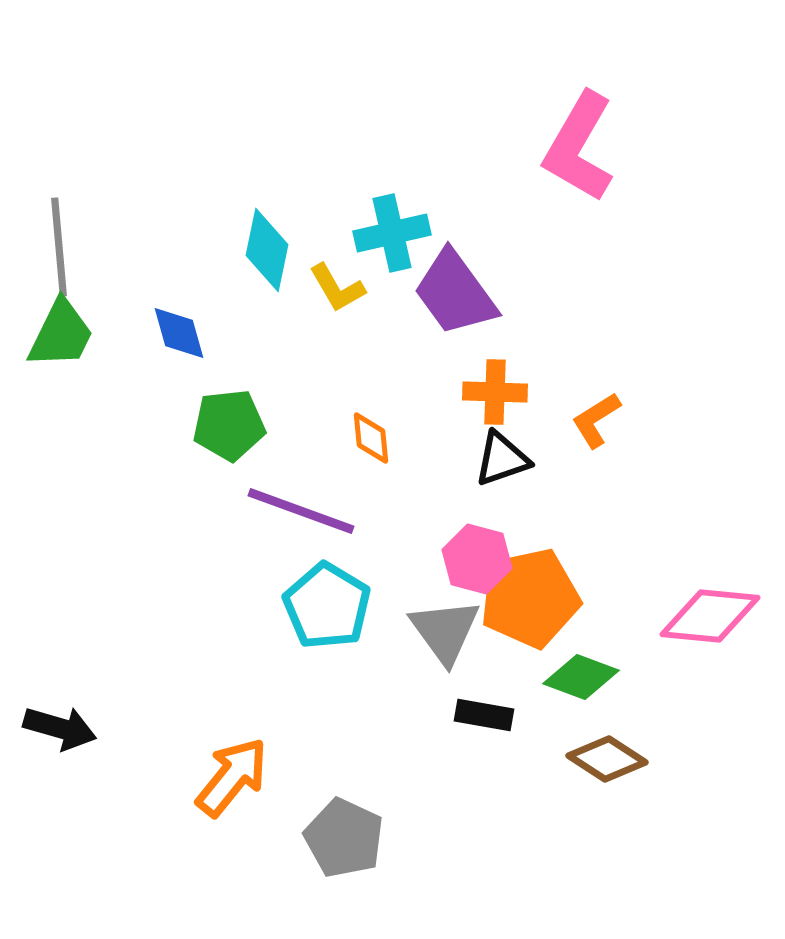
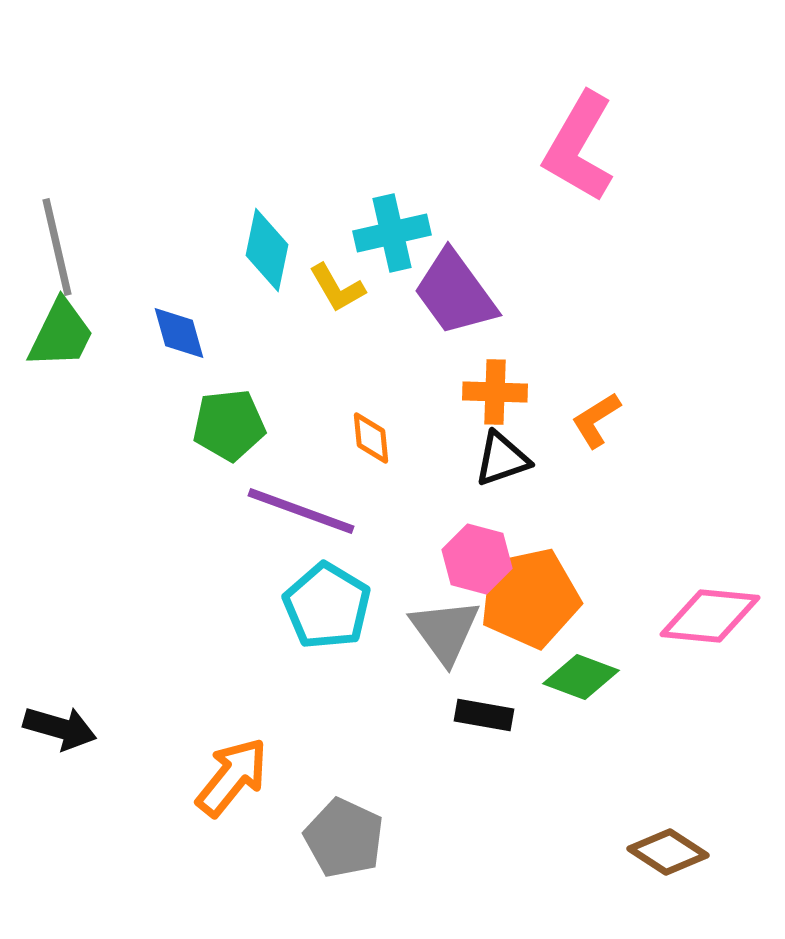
gray line: moved 2 px left; rotated 8 degrees counterclockwise
brown diamond: moved 61 px right, 93 px down
